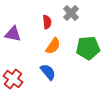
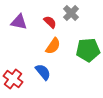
red semicircle: moved 3 px right; rotated 40 degrees counterclockwise
purple triangle: moved 6 px right, 12 px up
green pentagon: moved 2 px down
blue semicircle: moved 5 px left
